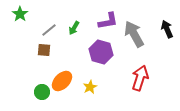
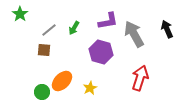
yellow star: moved 1 px down
